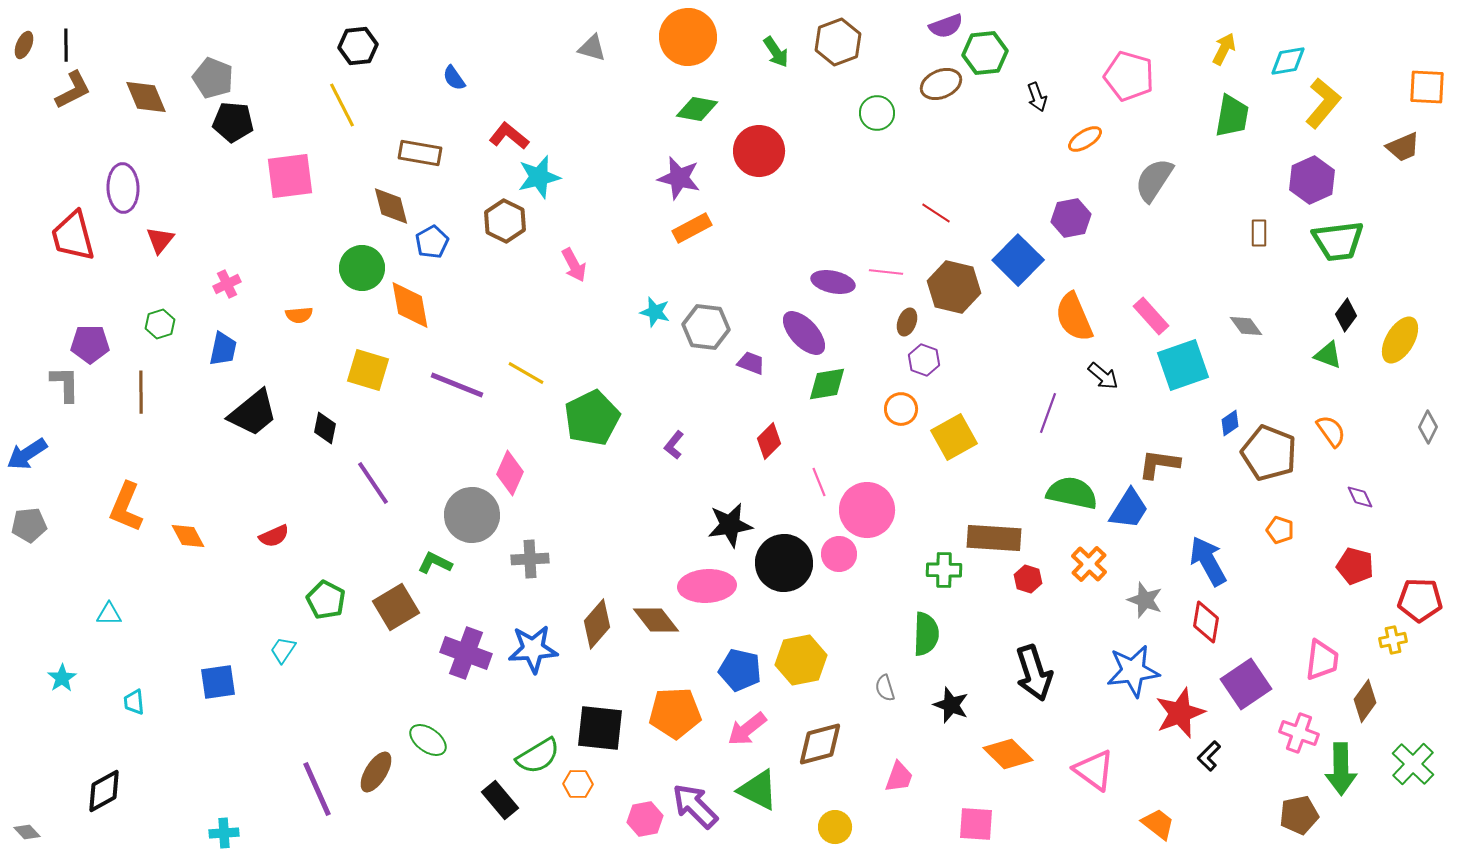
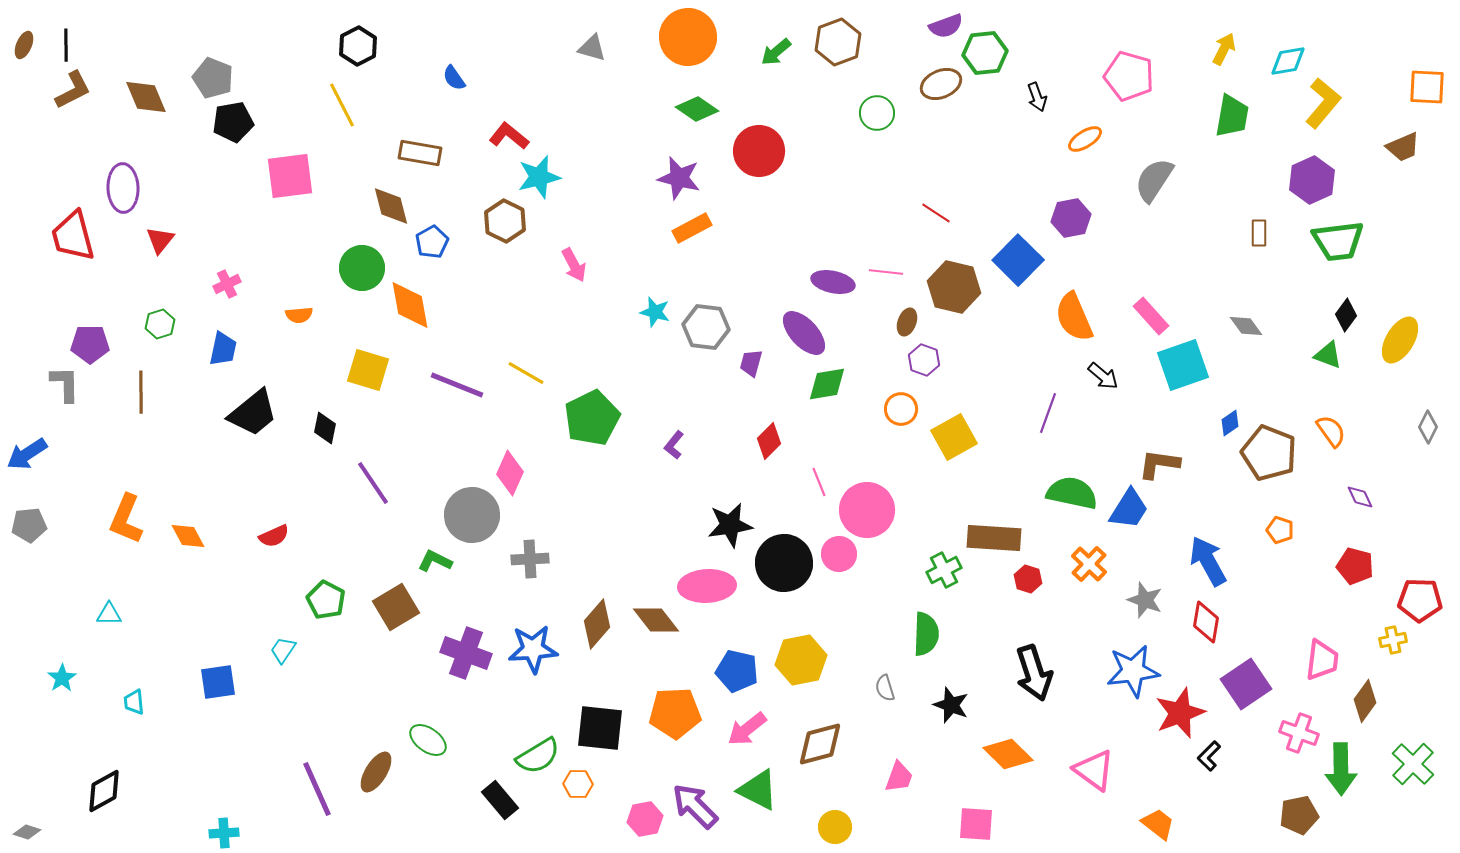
black hexagon at (358, 46): rotated 21 degrees counterclockwise
green arrow at (776, 52): rotated 84 degrees clockwise
green diamond at (697, 109): rotated 24 degrees clockwise
black pentagon at (233, 122): rotated 15 degrees counterclockwise
purple trapezoid at (751, 363): rotated 96 degrees counterclockwise
orange L-shape at (126, 507): moved 12 px down
green L-shape at (435, 563): moved 2 px up
green cross at (944, 570): rotated 28 degrees counterclockwise
blue pentagon at (740, 670): moved 3 px left, 1 px down
gray diamond at (27, 832): rotated 28 degrees counterclockwise
